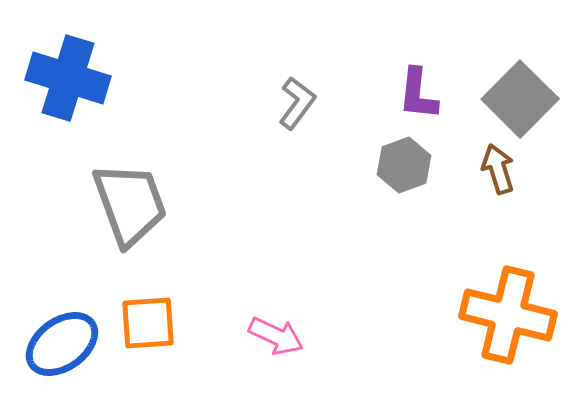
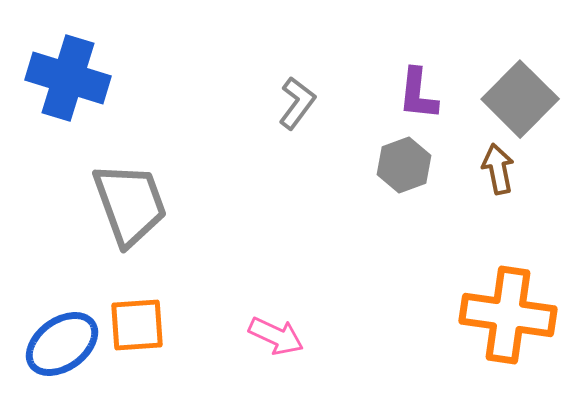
brown arrow: rotated 6 degrees clockwise
orange cross: rotated 6 degrees counterclockwise
orange square: moved 11 px left, 2 px down
